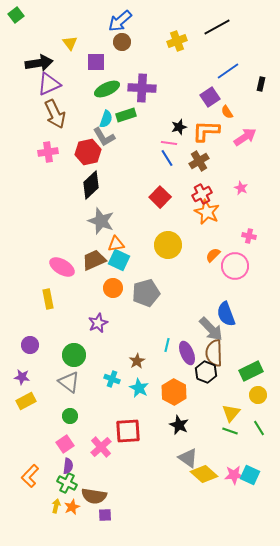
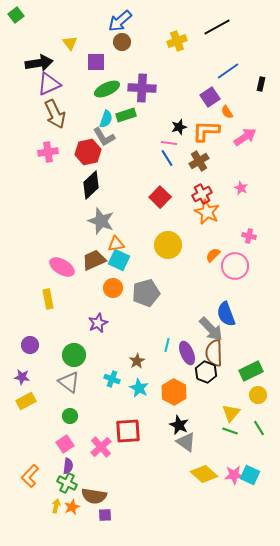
gray triangle at (188, 458): moved 2 px left, 16 px up
